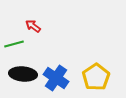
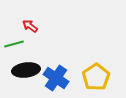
red arrow: moved 3 px left
black ellipse: moved 3 px right, 4 px up; rotated 12 degrees counterclockwise
